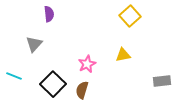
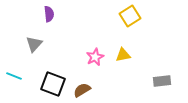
yellow square: rotated 10 degrees clockwise
pink star: moved 8 px right, 7 px up
black square: rotated 25 degrees counterclockwise
brown semicircle: rotated 42 degrees clockwise
